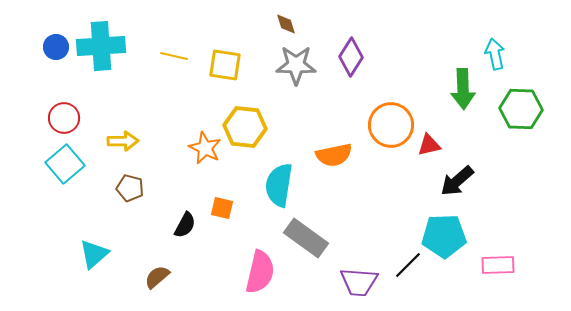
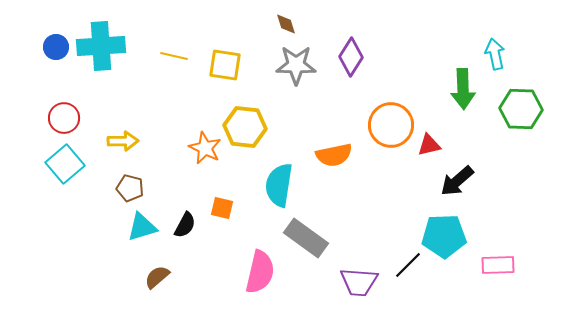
cyan triangle: moved 48 px right, 27 px up; rotated 24 degrees clockwise
